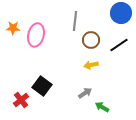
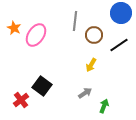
orange star: moved 1 px right; rotated 24 degrees clockwise
pink ellipse: rotated 20 degrees clockwise
brown circle: moved 3 px right, 5 px up
yellow arrow: rotated 48 degrees counterclockwise
green arrow: moved 2 px right, 1 px up; rotated 80 degrees clockwise
